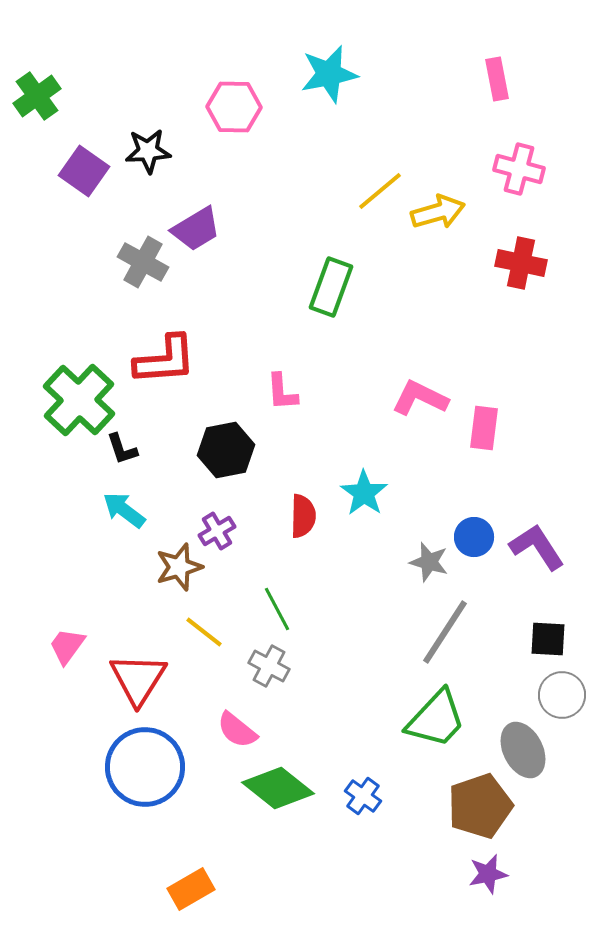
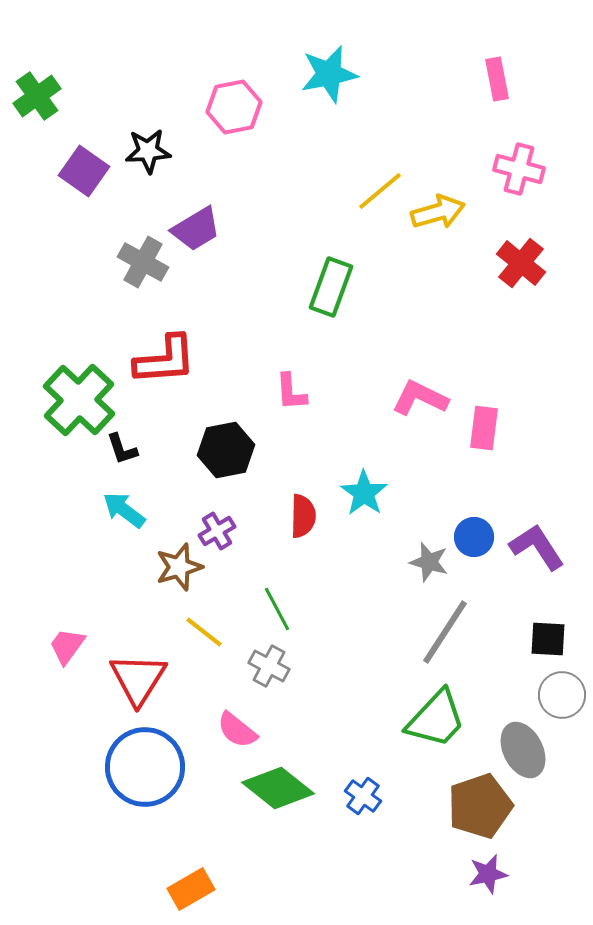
pink hexagon at (234, 107): rotated 12 degrees counterclockwise
red cross at (521, 263): rotated 27 degrees clockwise
pink L-shape at (282, 392): moved 9 px right
